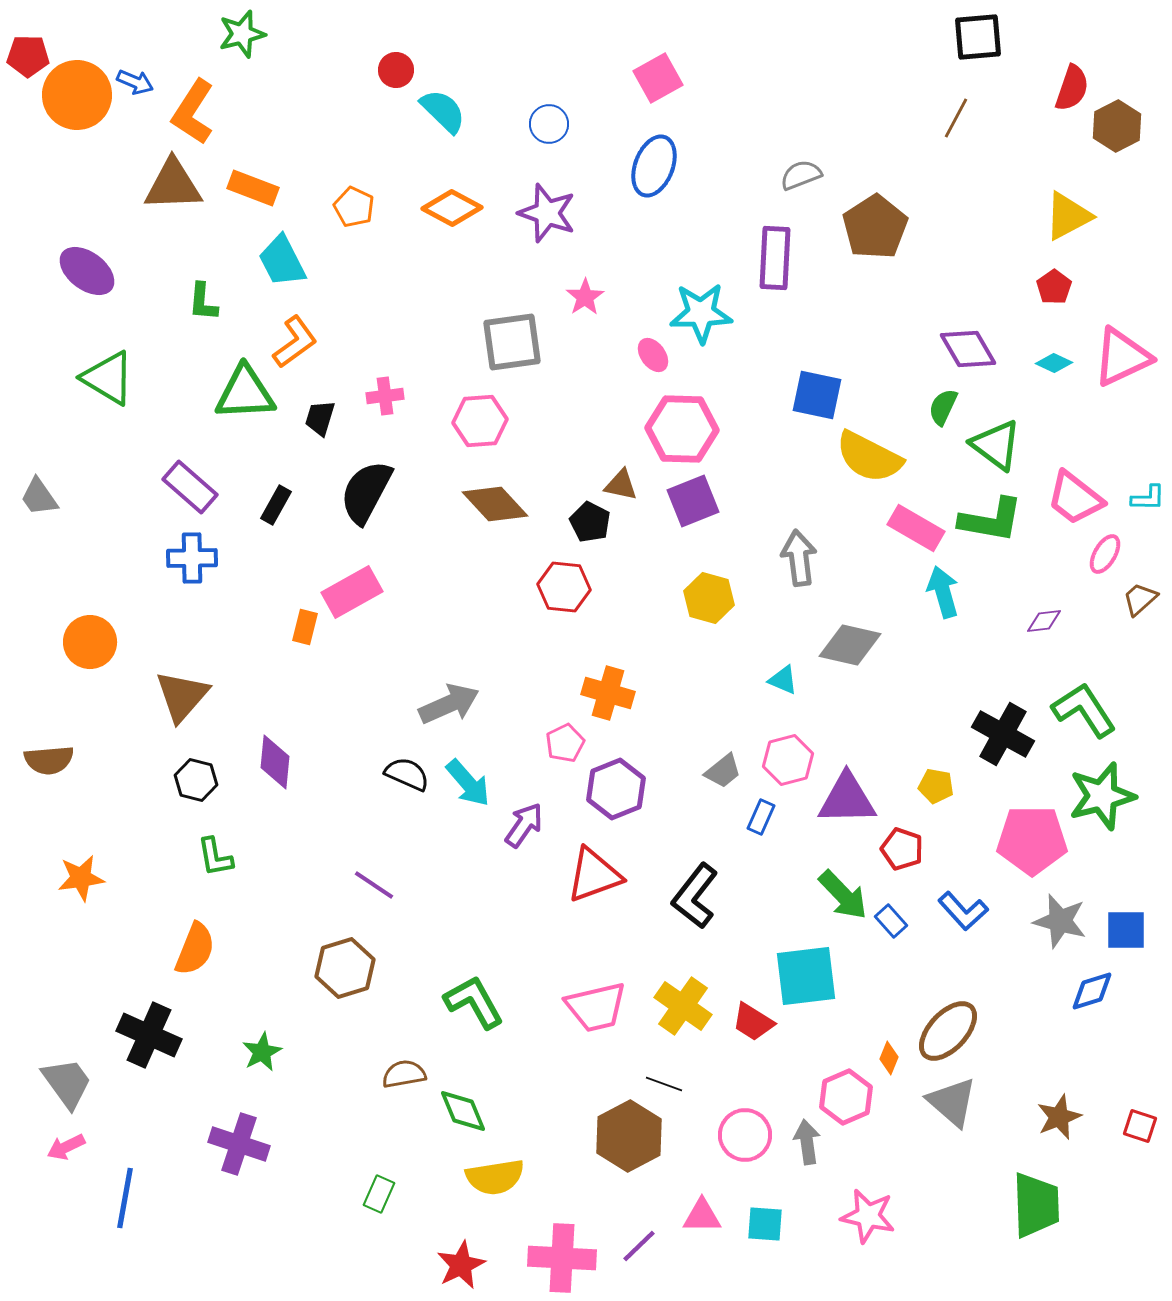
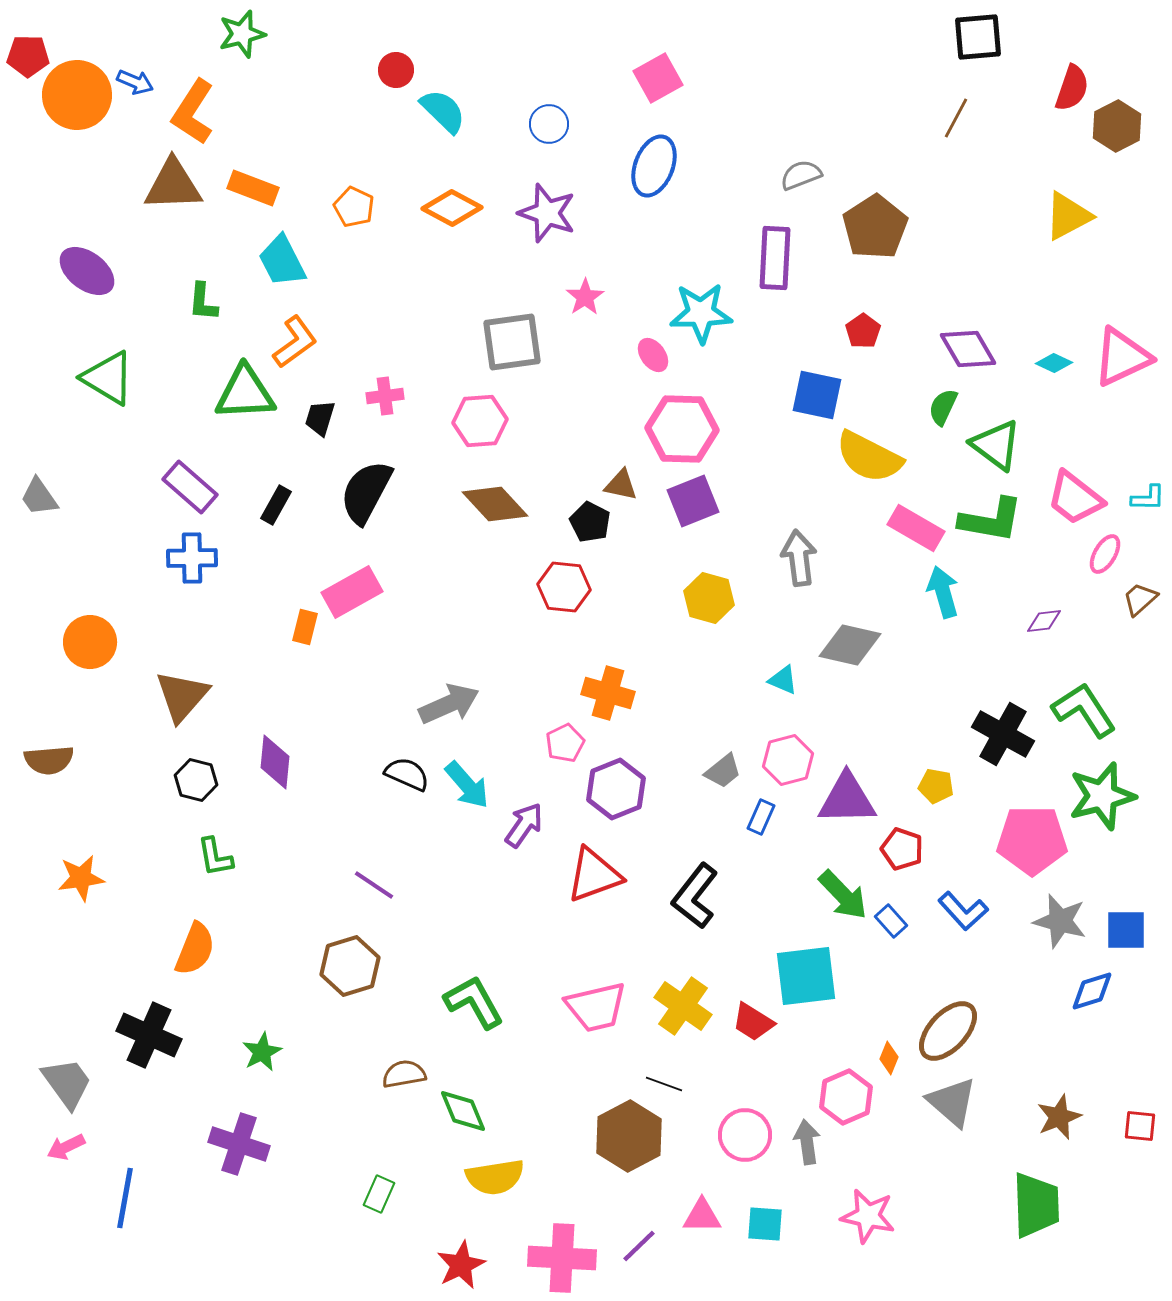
red pentagon at (1054, 287): moved 191 px left, 44 px down
cyan arrow at (468, 783): moved 1 px left, 2 px down
brown hexagon at (345, 968): moved 5 px right, 2 px up
red square at (1140, 1126): rotated 12 degrees counterclockwise
